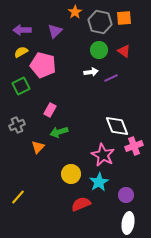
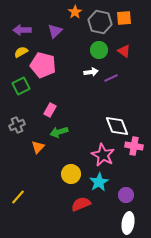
pink cross: rotated 30 degrees clockwise
